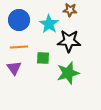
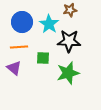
brown star: rotated 16 degrees counterclockwise
blue circle: moved 3 px right, 2 px down
purple triangle: rotated 14 degrees counterclockwise
